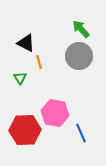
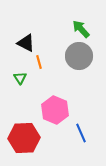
pink hexagon: moved 3 px up; rotated 12 degrees clockwise
red hexagon: moved 1 px left, 8 px down
